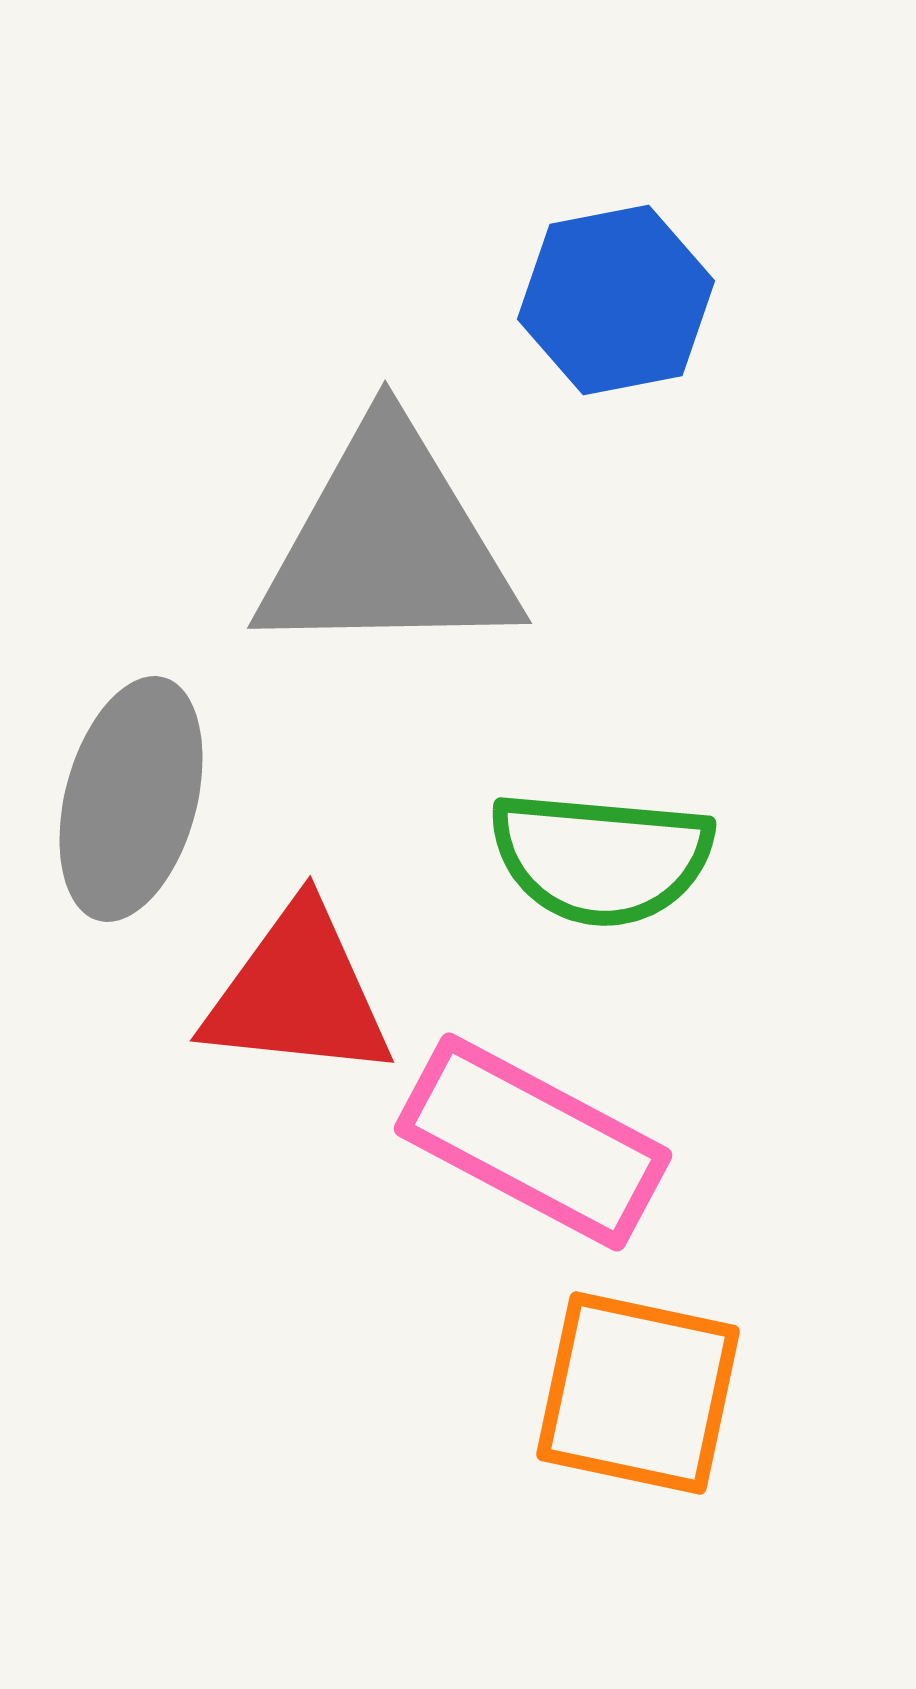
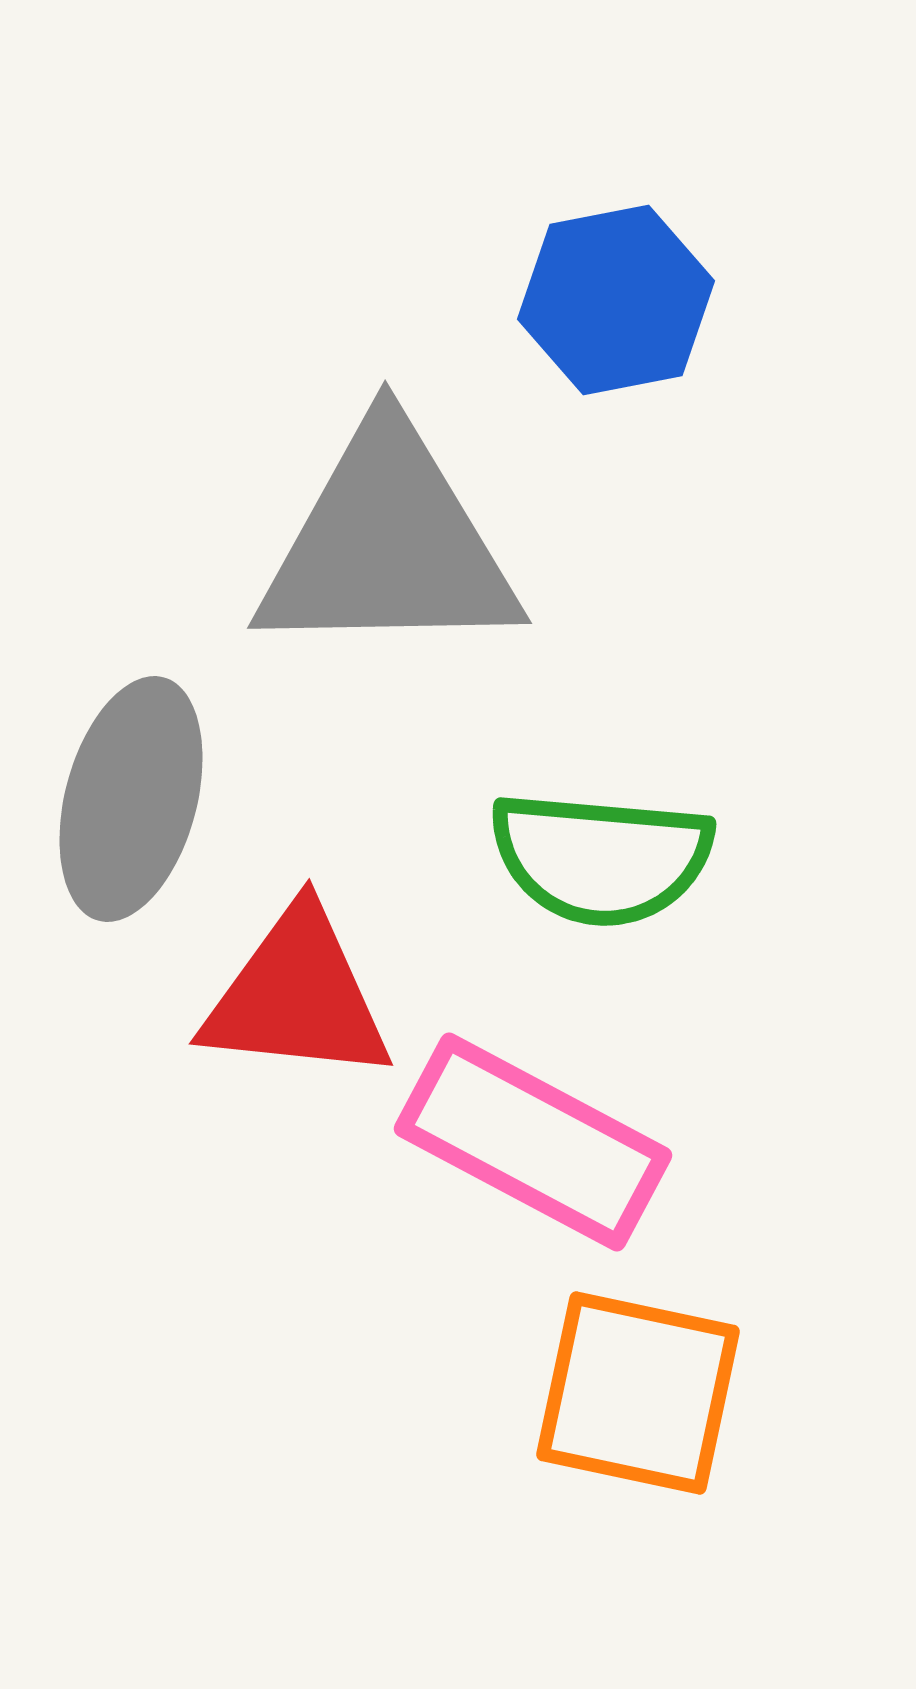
red triangle: moved 1 px left, 3 px down
